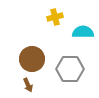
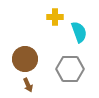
yellow cross: rotated 14 degrees clockwise
cyan semicircle: moved 4 px left; rotated 70 degrees clockwise
brown circle: moved 7 px left
